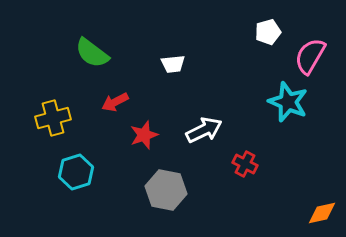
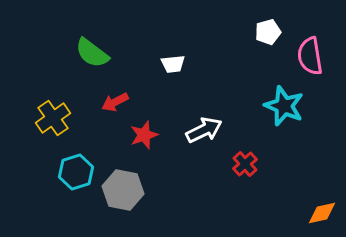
pink semicircle: rotated 39 degrees counterclockwise
cyan star: moved 4 px left, 4 px down
yellow cross: rotated 20 degrees counterclockwise
red cross: rotated 20 degrees clockwise
gray hexagon: moved 43 px left
